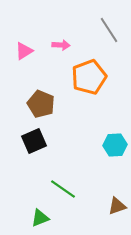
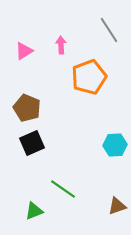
pink arrow: rotated 96 degrees counterclockwise
brown pentagon: moved 14 px left, 4 px down
black square: moved 2 px left, 2 px down
green triangle: moved 6 px left, 7 px up
